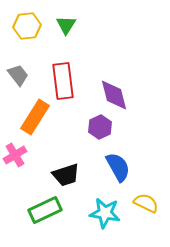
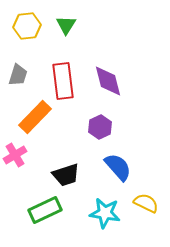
gray trapezoid: rotated 55 degrees clockwise
purple diamond: moved 6 px left, 14 px up
orange rectangle: rotated 12 degrees clockwise
blue semicircle: rotated 12 degrees counterclockwise
